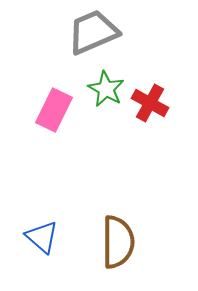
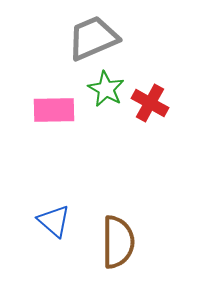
gray trapezoid: moved 6 px down
pink rectangle: rotated 63 degrees clockwise
blue triangle: moved 12 px right, 16 px up
